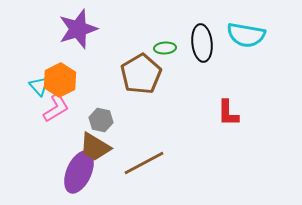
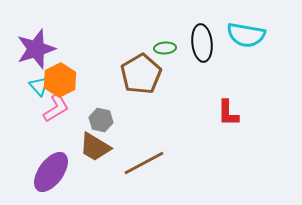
purple star: moved 42 px left, 20 px down
purple ellipse: moved 28 px left; rotated 12 degrees clockwise
